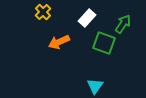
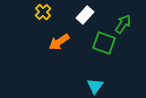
white rectangle: moved 2 px left, 3 px up
orange arrow: rotated 10 degrees counterclockwise
